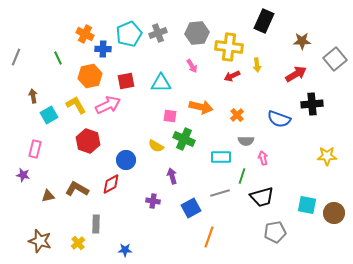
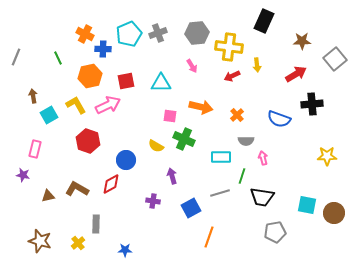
black trapezoid at (262, 197): rotated 25 degrees clockwise
